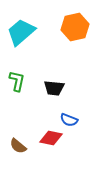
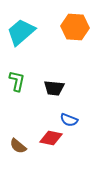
orange hexagon: rotated 16 degrees clockwise
